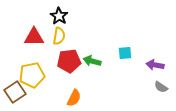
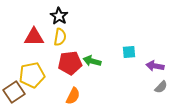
yellow semicircle: moved 1 px right, 1 px down
cyan square: moved 4 px right, 1 px up
red pentagon: moved 1 px right, 2 px down
purple arrow: moved 1 px down
gray semicircle: rotated 80 degrees counterclockwise
brown square: moved 1 px left
orange semicircle: moved 1 px left, 2 px up
